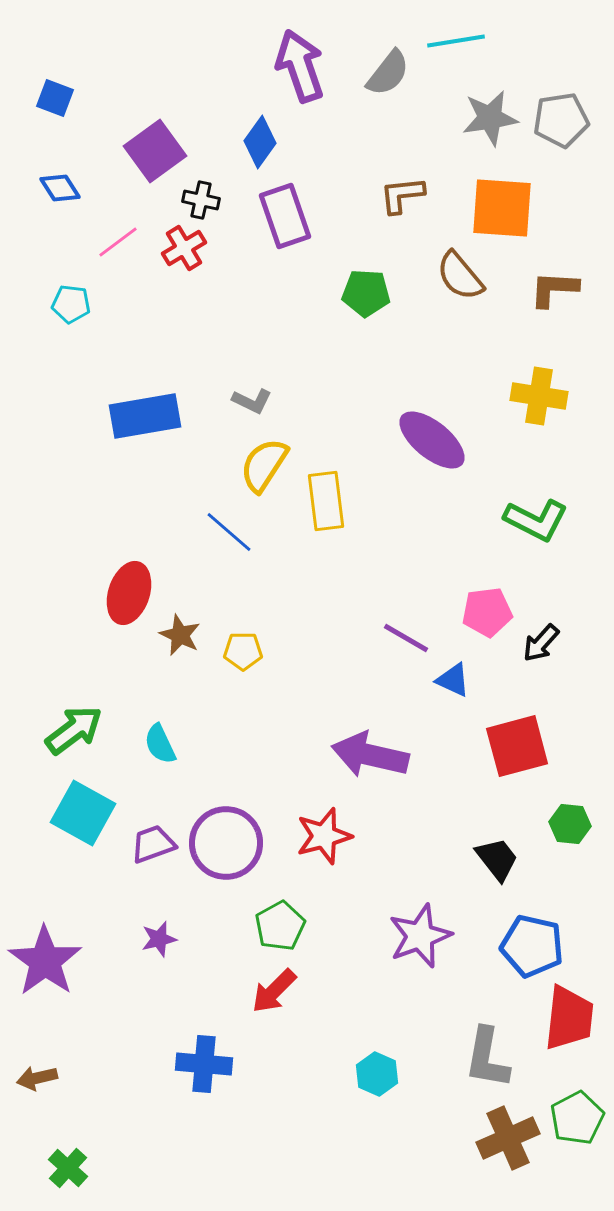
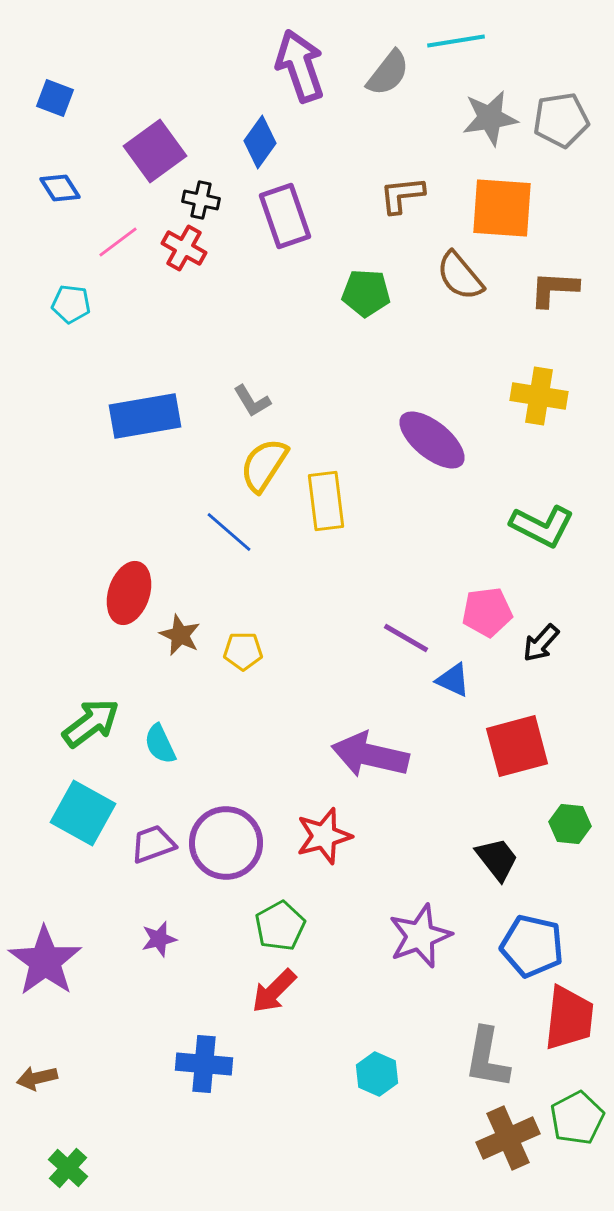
red cross at (184, 248): rotated 30 degrees counterclockwise
gray L-shape at (252, 401): rotated 33 degrees clockwise
green L-shape at (536, 520): moved 6 px right, 6 px down
green arrow at (74, 730): moved 17 px right, 7 px up
